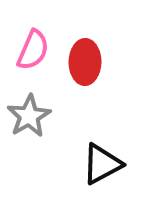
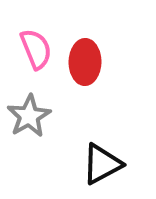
pink semicircle: moved 3 px right, 1 px up; rotated 45 degrees counterclockwise
